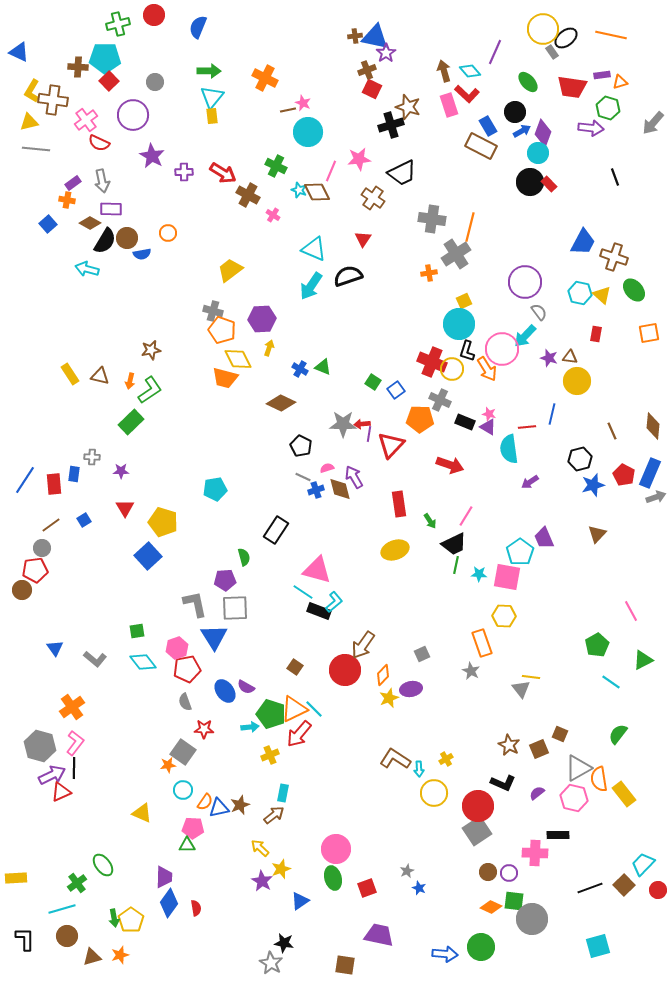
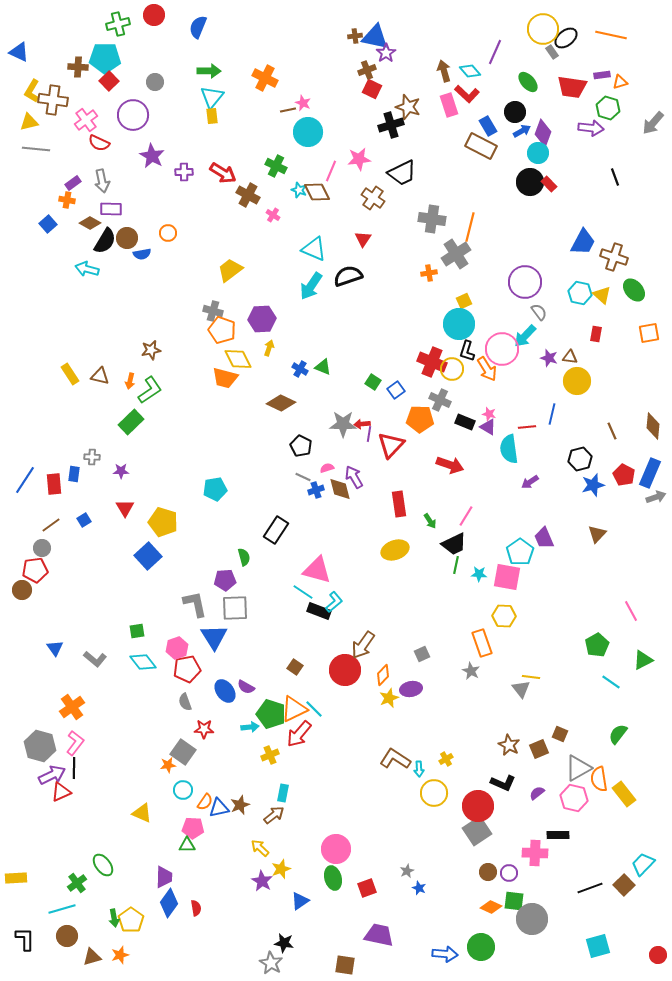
red circle at (658, 890): moved 65 px down
